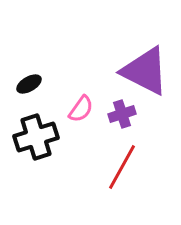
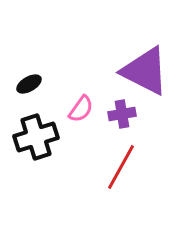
purple cross: rotated 8 degrees clockwise
red line: moved 1 px left
